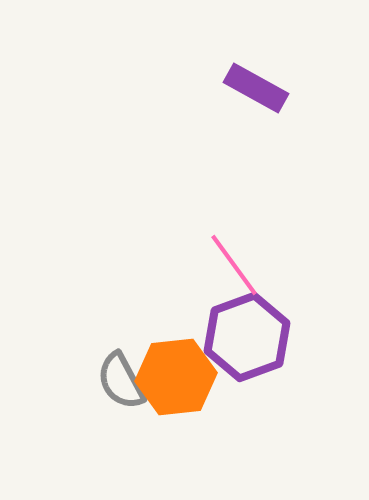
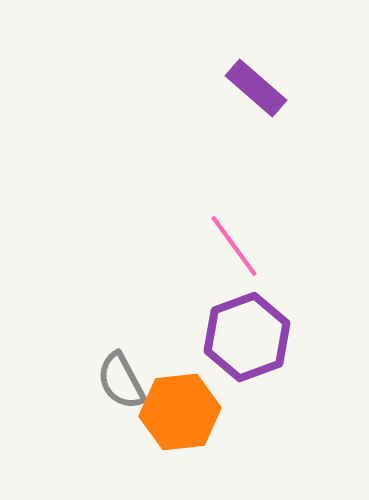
purple rectangle: rotated 12 degrees clockwise
pink line: moved 19 px up
orange hexagon: moved 4 px right, 35 px down
